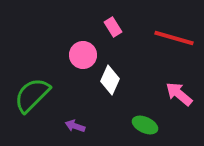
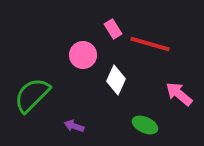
pink rectangle: moved 2 px down
red line: moved 24 px left, 6 px down
white diamond: moved 6 px right
purple arrow: moved 1 px left
